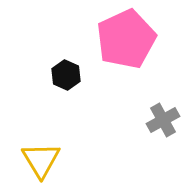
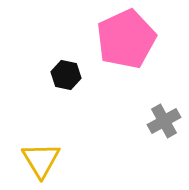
black hexagon: rotated 12 degrees counterclockwise
gray cross: moved 1 px right, 1 px down
